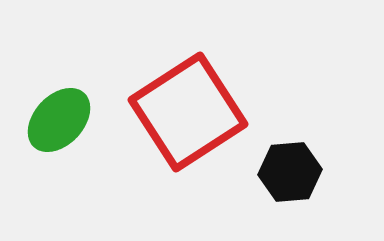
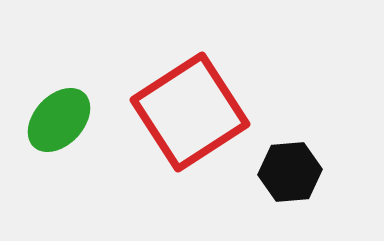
red square: moved 2 px right
